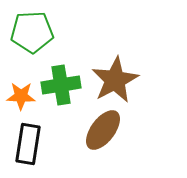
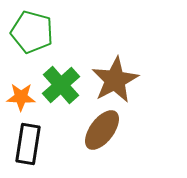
green pentagon: rotated 18 degrees clockwise
green cross: rotated 33 degrees counterclockwise
orange star: moved 1 px down
brown ellipse: moved 1 px left
